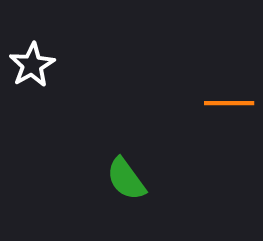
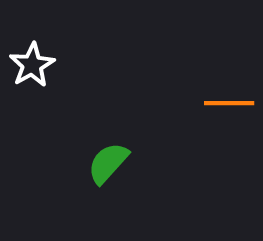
green semicircle: moved 18 px left, 16 px up; rotated 78 degrees clockwise
